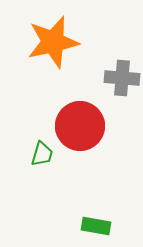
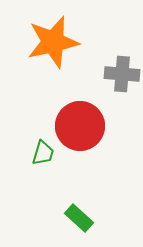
gray cross: moved 4 px up
green trapezoid: moved 1 px right, 1 px up
green rectangle: moved 17 px left, 8 px up; rotated 32 degrees clockwise
